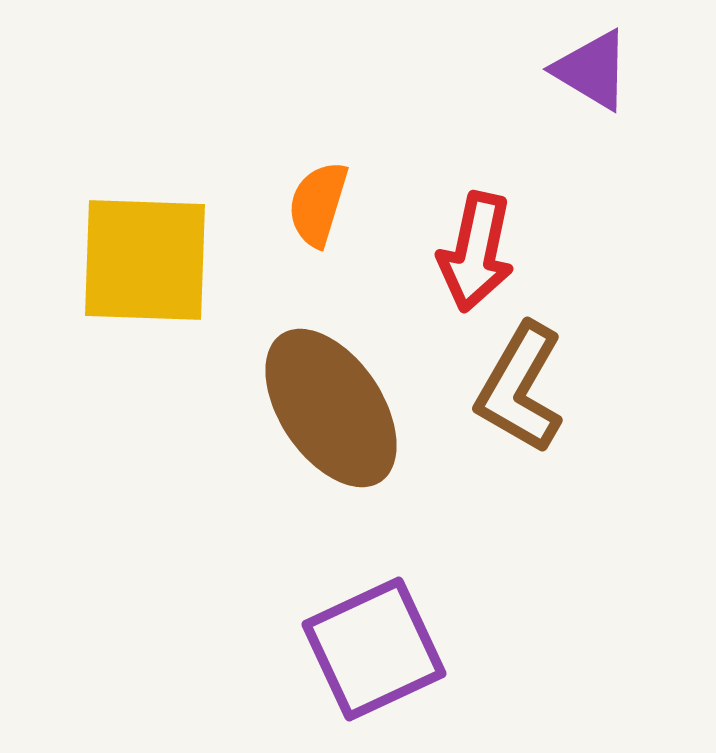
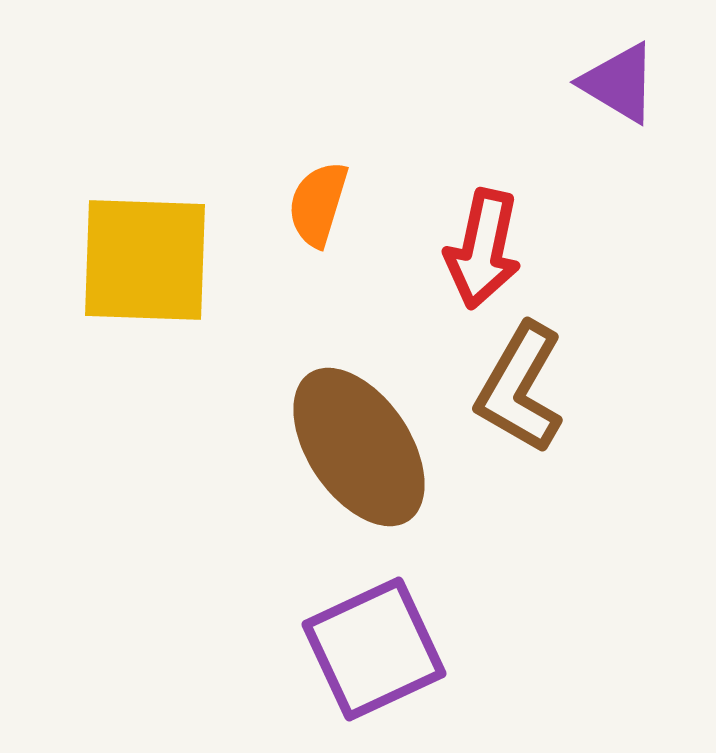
purple triangle: moved 27 px right, 13 px down
red arrow: moved 7 px right, 3 px up
brown ellipse: moved 28 px right, 39 px down
